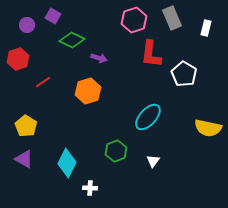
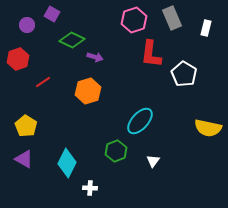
purple square: moved 1 px left, 2 px up
purple arrow: moved 4 px left, 1 px up
cyan ellipse: moved 8 px left, 4 px down
